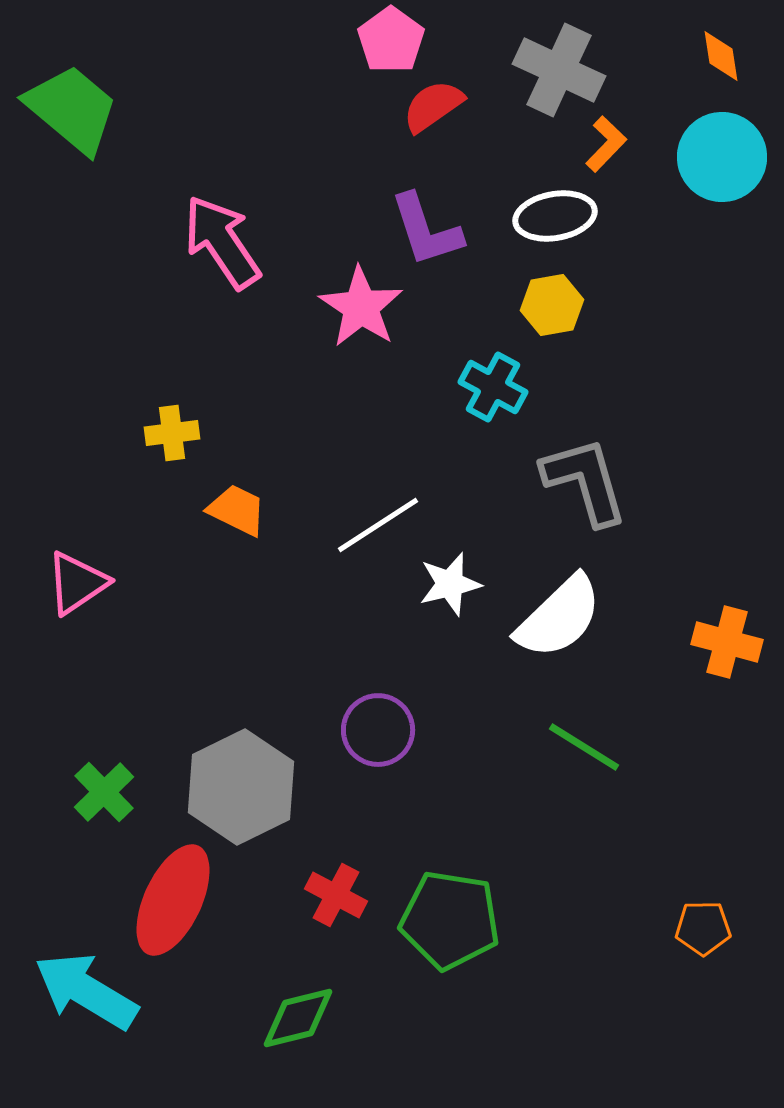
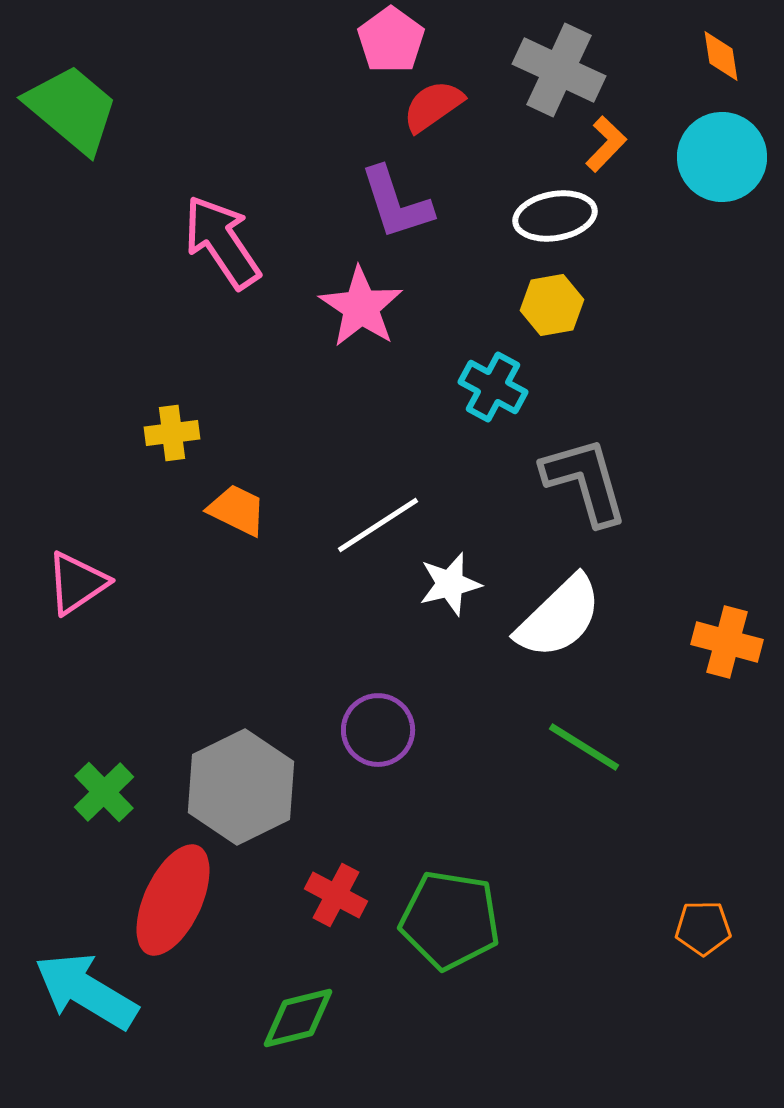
purple L-shape: moved 30 px left, 27 px up
